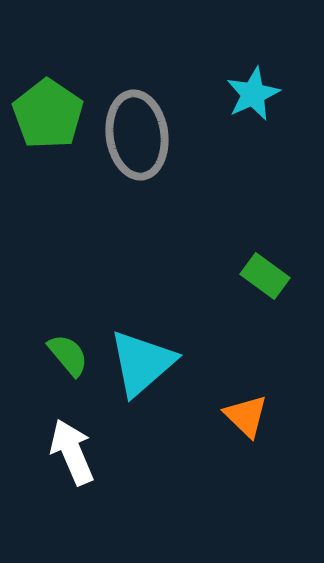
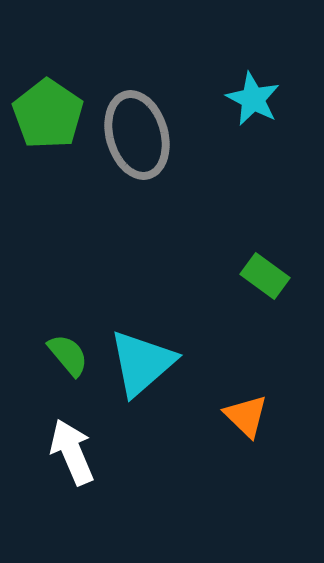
cyan star: moved 5 px down; rotated 20 degrees counterclockwise
gray ellipse: rotated 8 degrees counterclockwise
